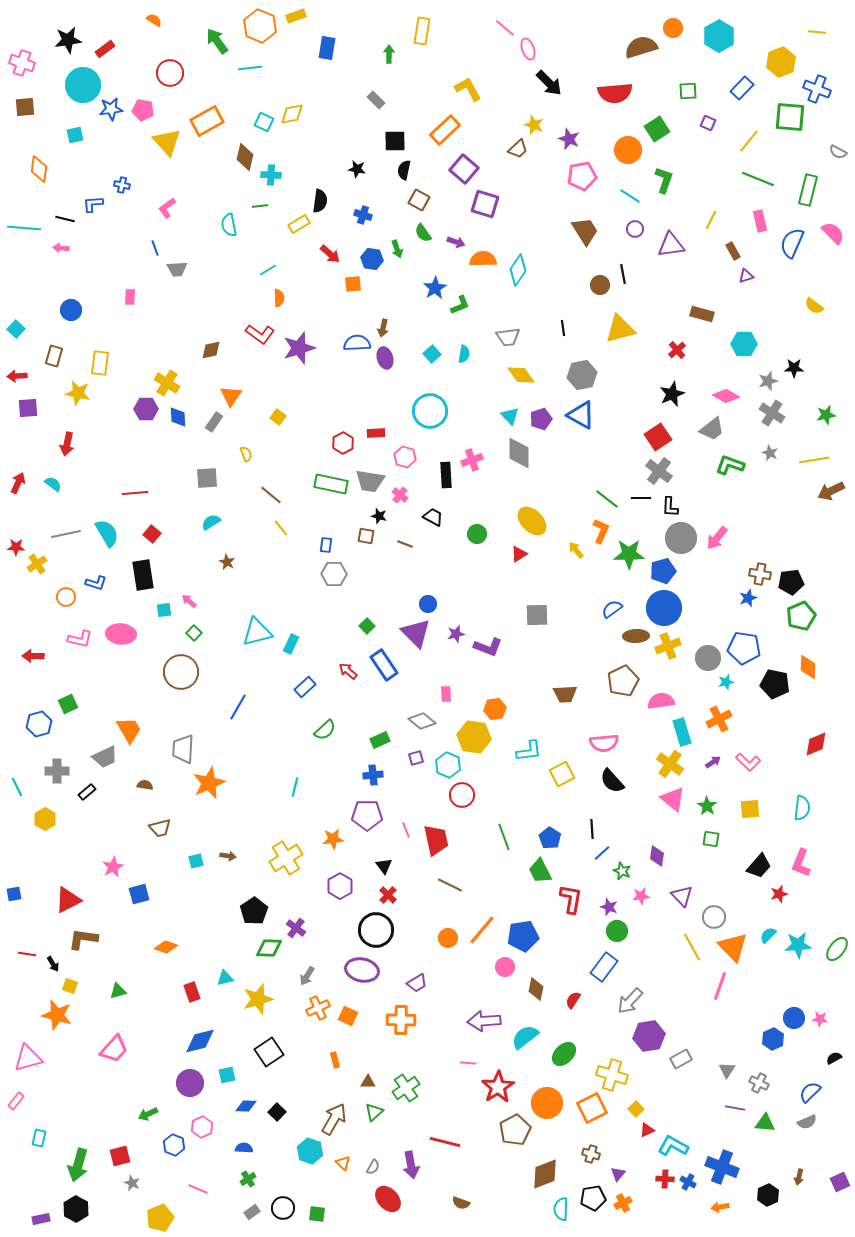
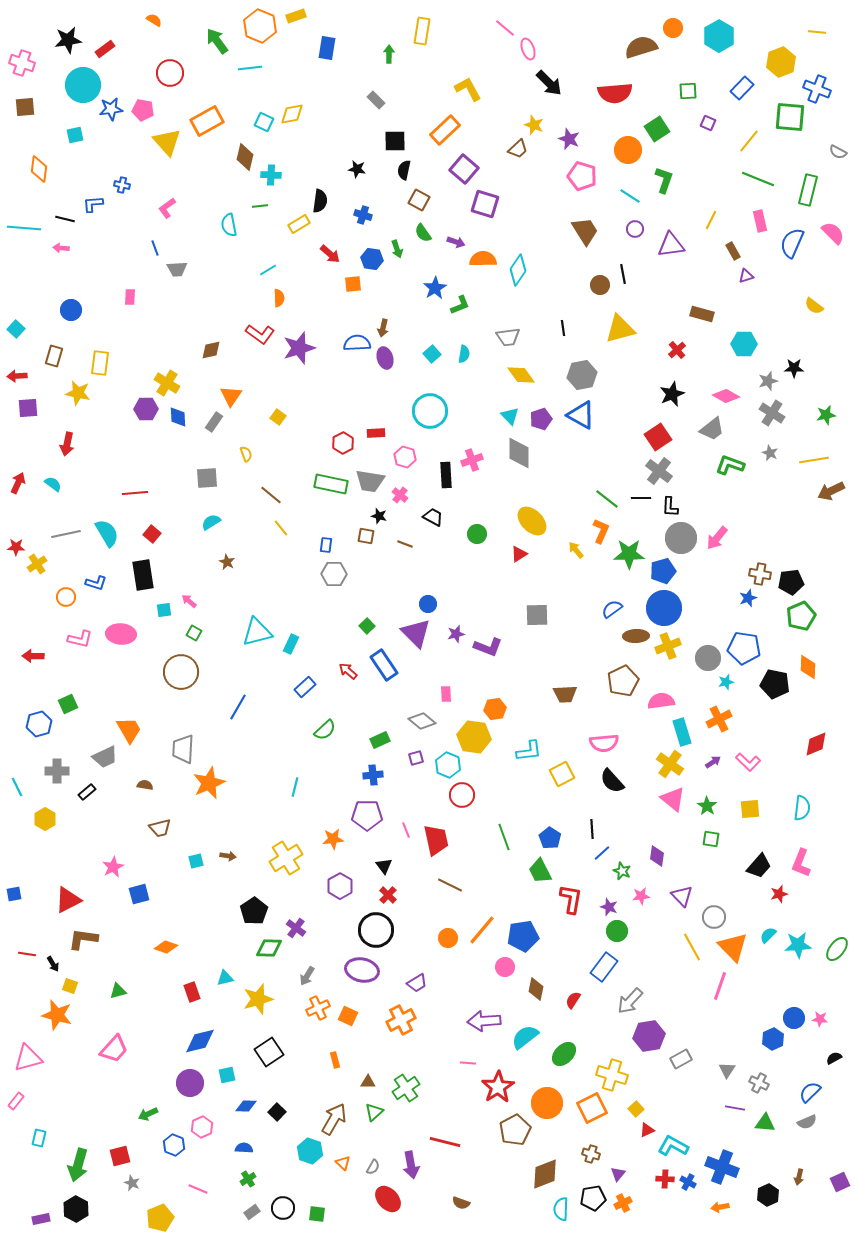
pink pentagon at (582, 176): rotated 28 degrees clockwise
green square at (194, 633): rotated 14 degrees counterclockwise
orange cross at (401, 1020): rotated 28 degrees counterclockwise
